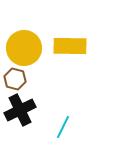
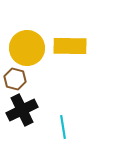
yellow circle: moved 3 px right
black cross: moved 2 px right
cyan line: rotated 35 degrees counterclockwise
